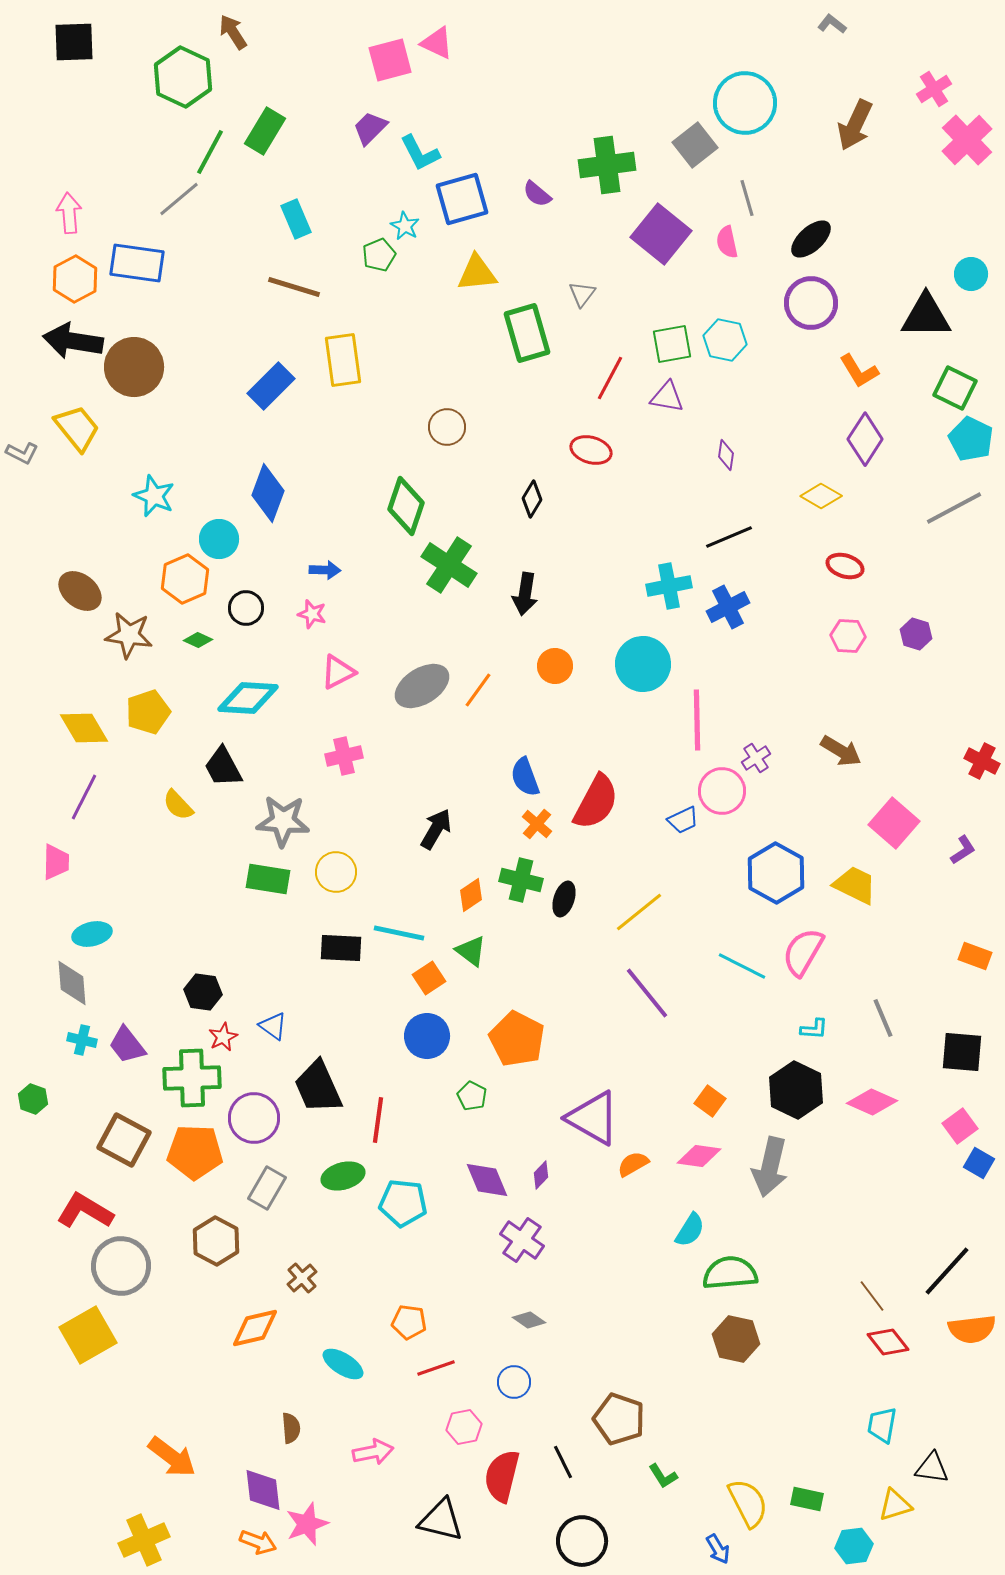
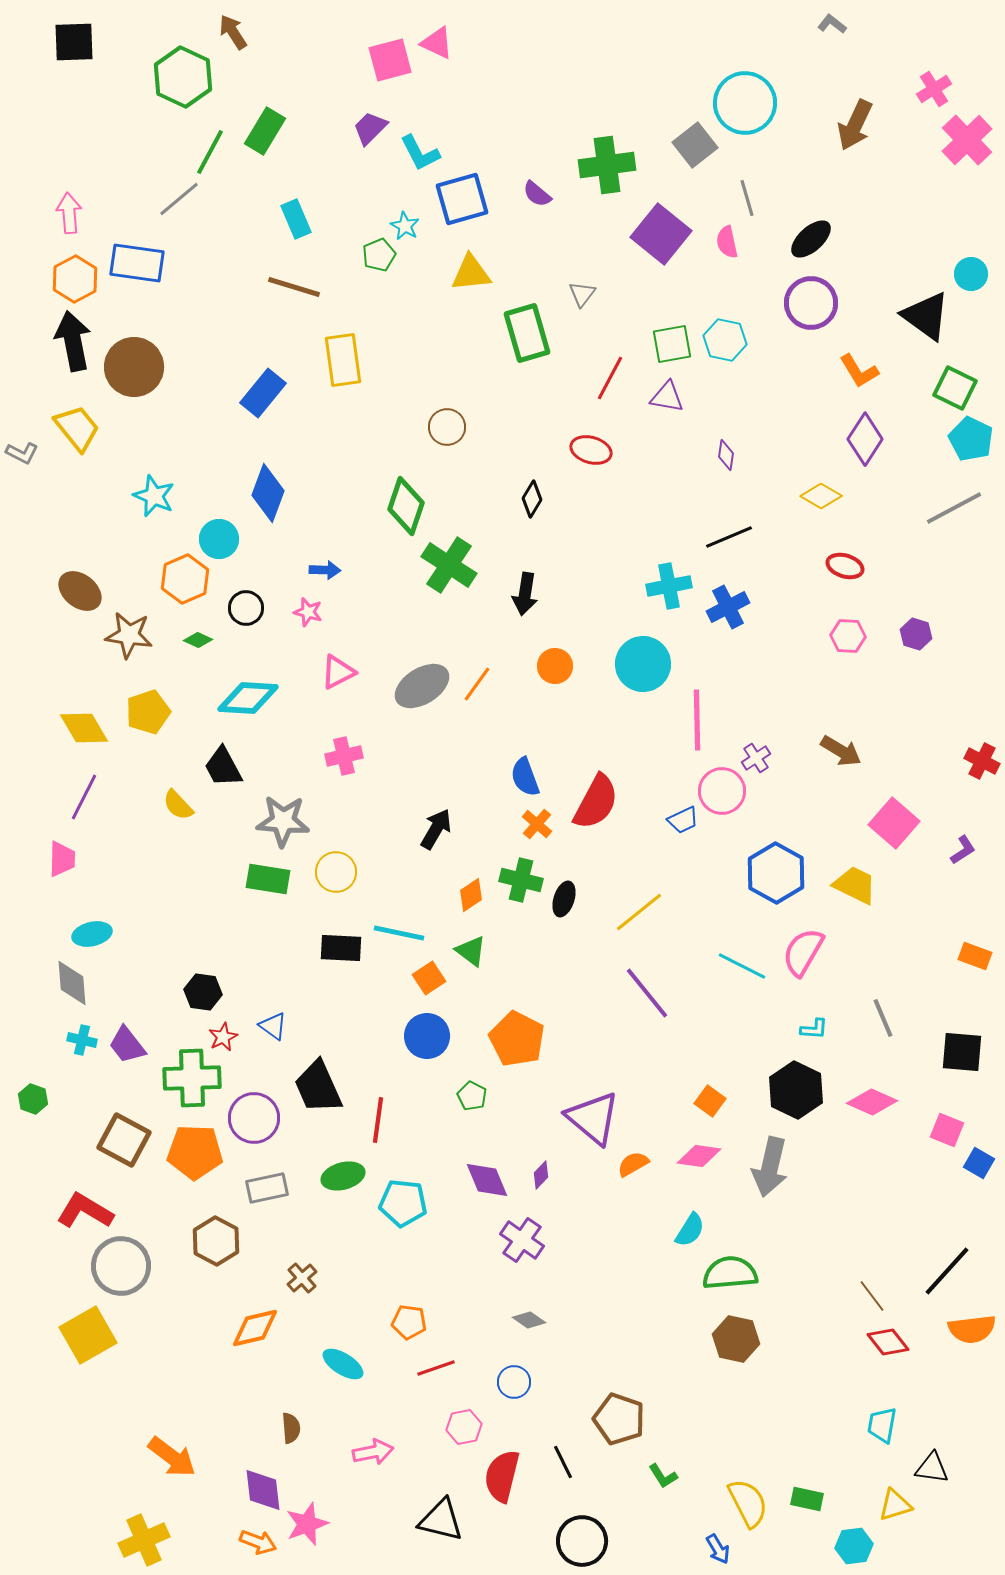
yellow triangle at (477, 273): moved 6 px left
black triangle at (926, 316): rotated 36 degrees clockwise
black arrow at (73, 341): rotated 70 degrees clockwise
blue rectangle at (271, 386): moved 8 px left, 7 px down; rotated 6 degrees counterclockwise
pink star at (312, 614): moved 4 px left, 2 px up
orange line at (478, 690): moved 1 px left, 6 px up
pink trapezoid at (56, 862): moved 6 px right, 3 px up
purple triangle at (593, 1118): rotated 10 degrees clockwise
pink square at (960, 1126): moved 13 px left, 4 px down; rotated 32 degrees counterclockwise
gray rectangle at (267, 1188): rotated 48 degrees clockwise
